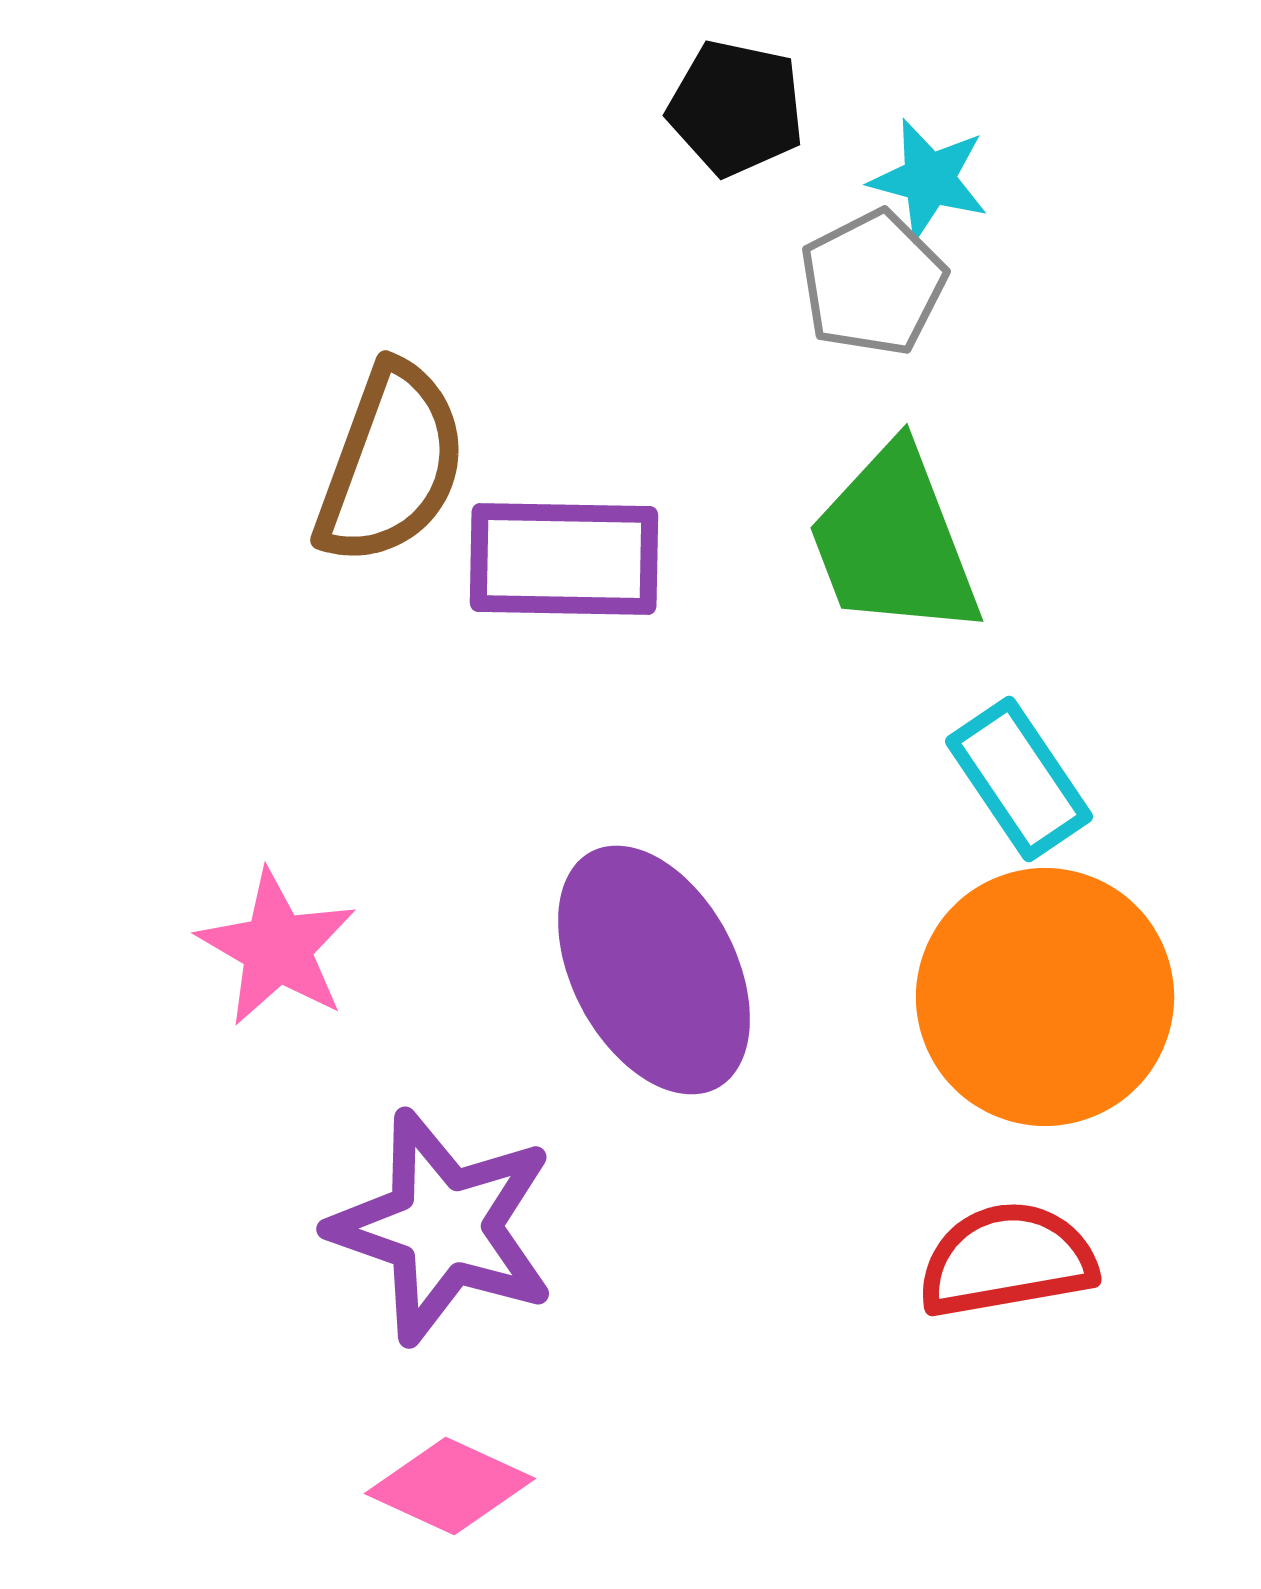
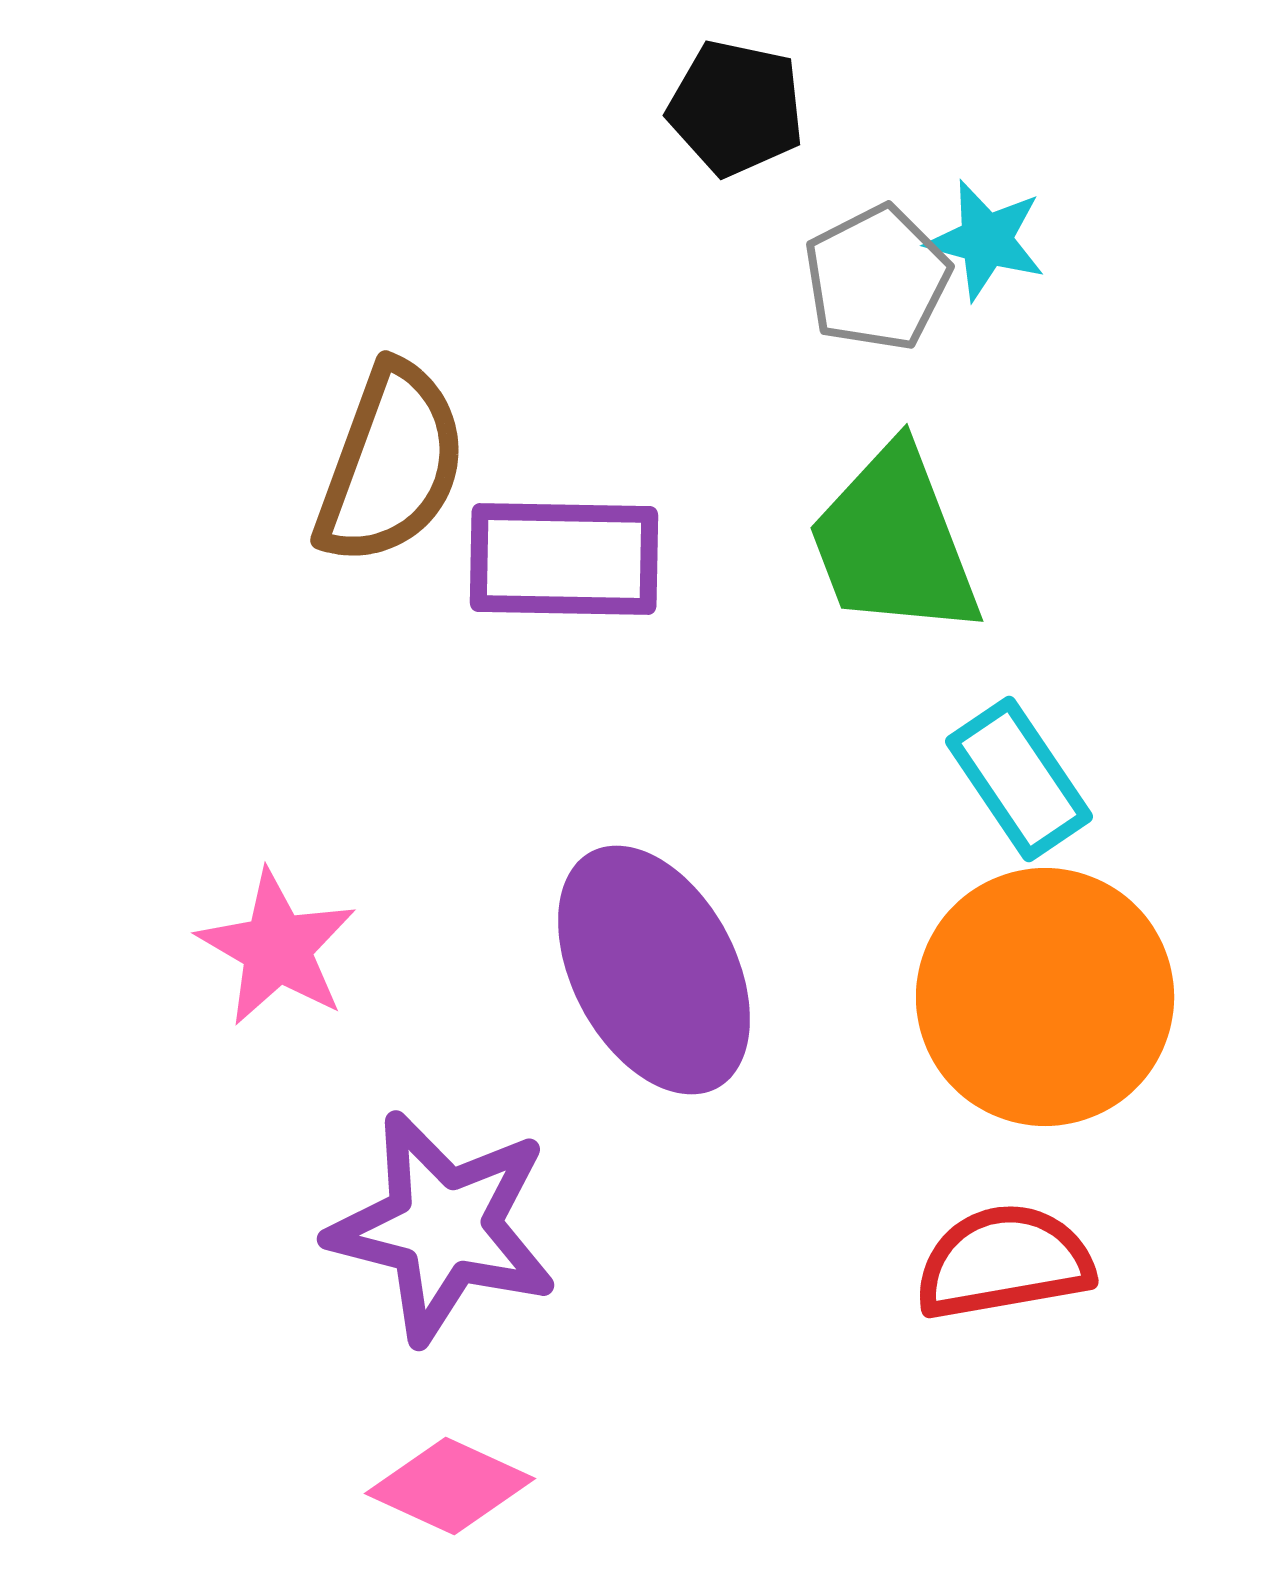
cyan star: moved 57 px right, 61 px down
gray pentagon: moved 4 px right, 5 px up
purple star: rotated 5 degrees counterclockwise
red semicircle: moved 3 px left, 2 px down
